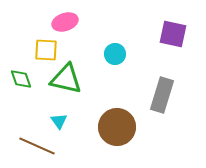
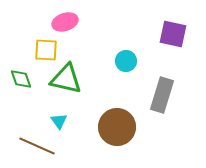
cyan circle: moved 11 px right, 7 px down
